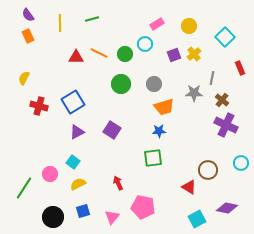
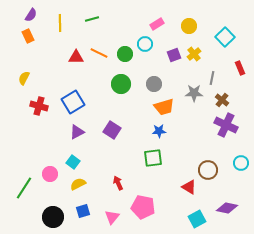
purple semicircle at (28, 15): moved 3 px right; rotated 112 degrees counterclockwise
